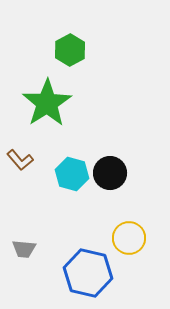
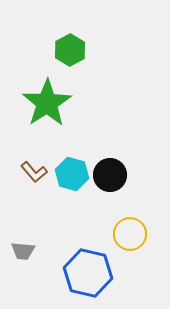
brown L-shape: moved 14 px right, 12 px down
black circle: moved 2 px down
yellow circle: moved 1 px right, 4 px up
gray trapezoid: moved 1 px left, 2 px down
